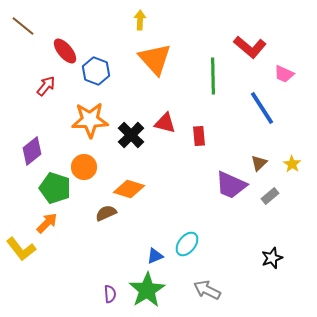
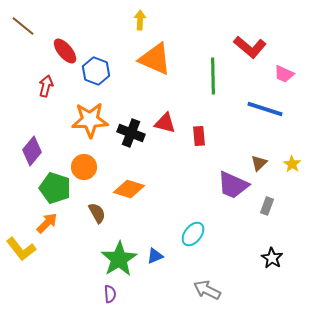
orange triangle: rotated 24 degrees counterclockwise
red arrow: rotated 25 degrees counterclockwise
blue line: moved 3 px right, 1 px down; rotated 39 degrees counterclockwise
black cross: moved 2 px up; rotated 24 degrees counterclockwise
purple diamond: rotated 12 degrees counterclockwise
purple trapezoid: moved 2 px right
gray rectangle: moved 3 px left, 10 px down; rotated 30 degrees counterclockwise
brown semicircle: moved 9 px left; rotated 85 degrees clockwise
cyan ellipse: moved 6 px right, 10 px up
black star: rotated 20 degrees counterclockwise
green star: moved 28 px left, 31 px up
